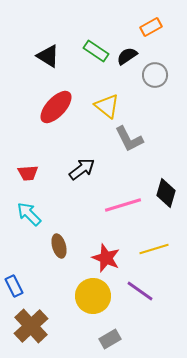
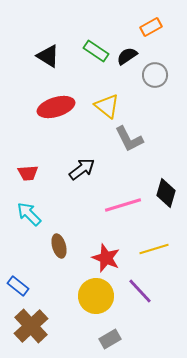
red ellipse: rotated 30 degrees clockwise
blue rectangle: moved 4 px right; rotated 25 degrees counterclockwise
purple line: rotated 12 degrees clockwise
yellow circle: moved 3 px right
